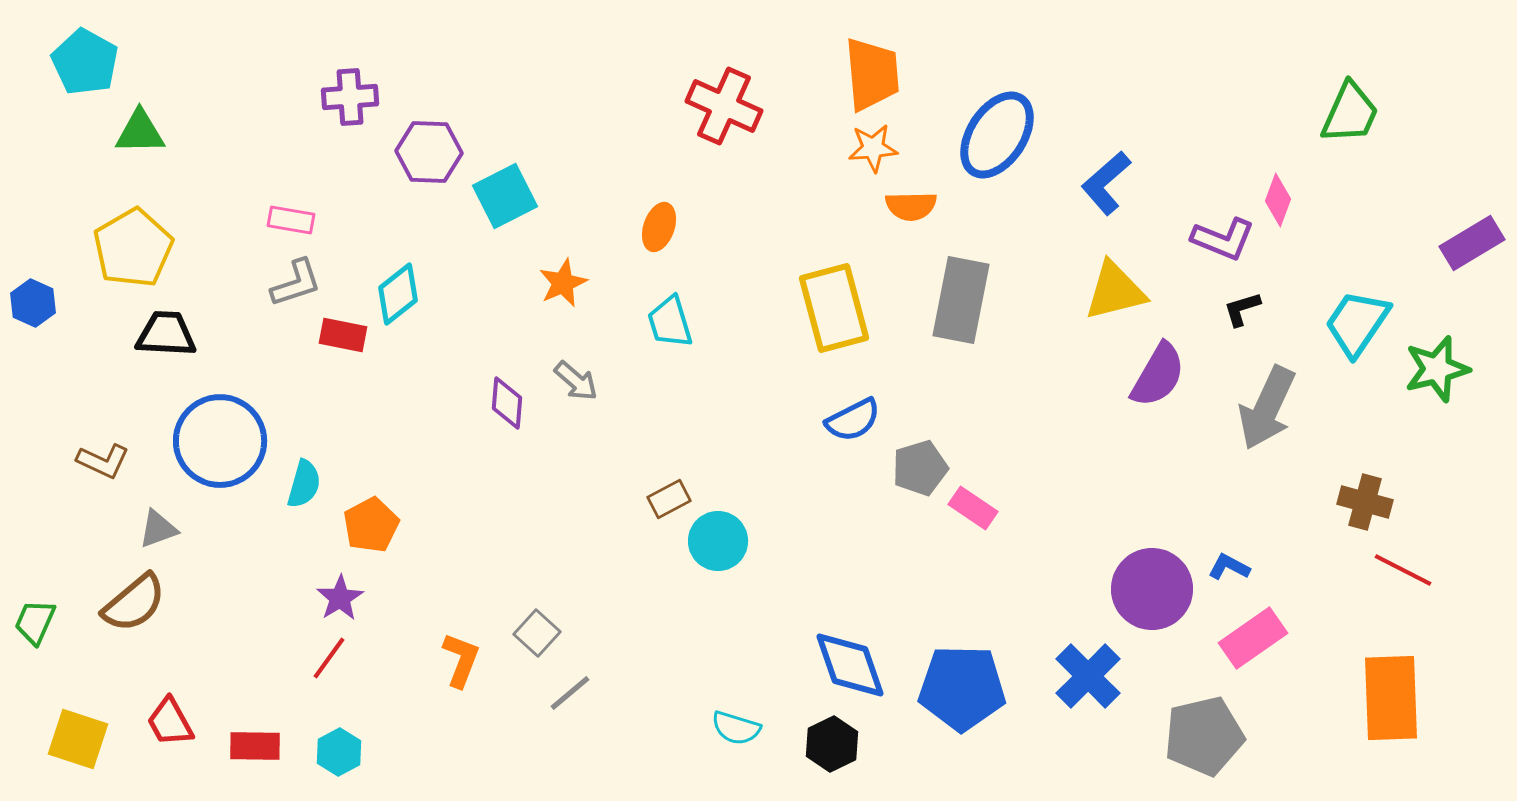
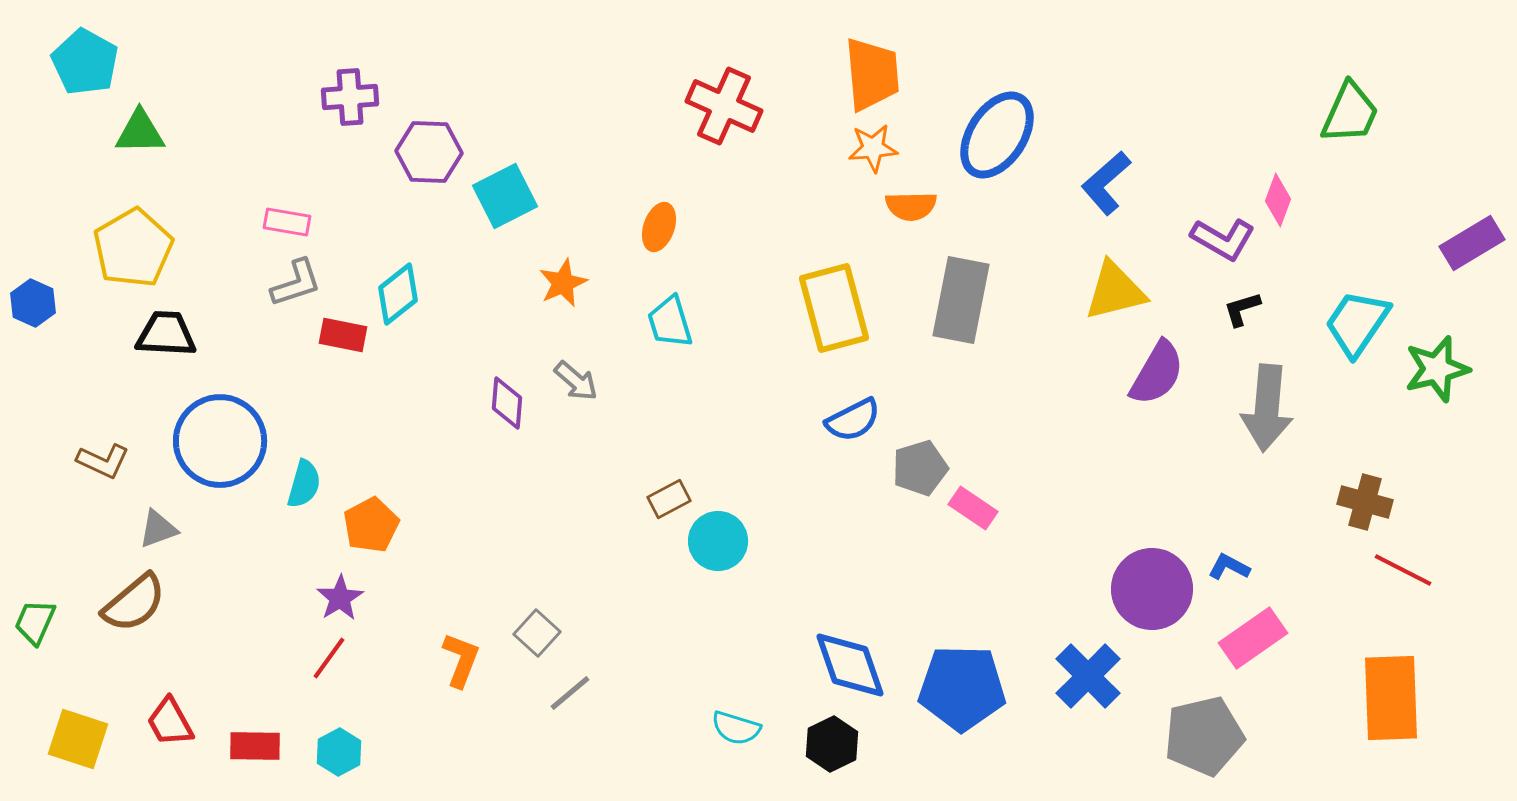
pink rectangle at (291, 220): moved 4 px left, 2 px down
purple L-shape at (1223, 239): rotated 8 degrees clockwise
purple semicircle at (1158, 375): moved 1 px left, 2 px up
gray arrow at (1267, 408): rotated 20 degrees counterclockwise
